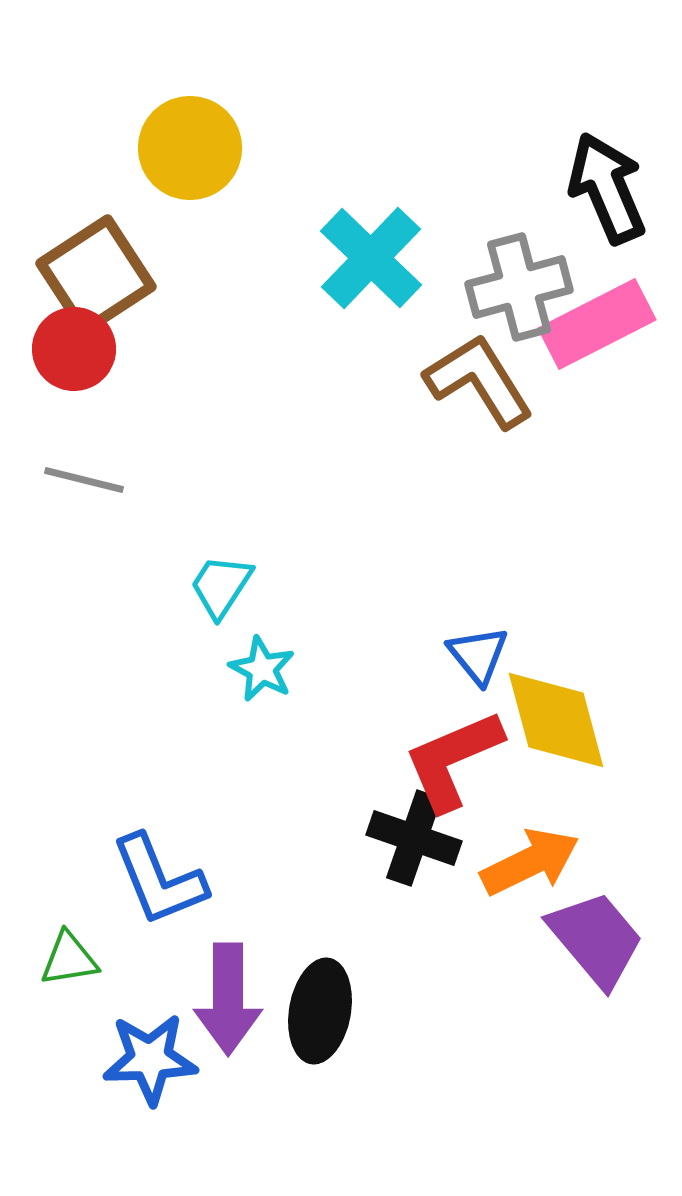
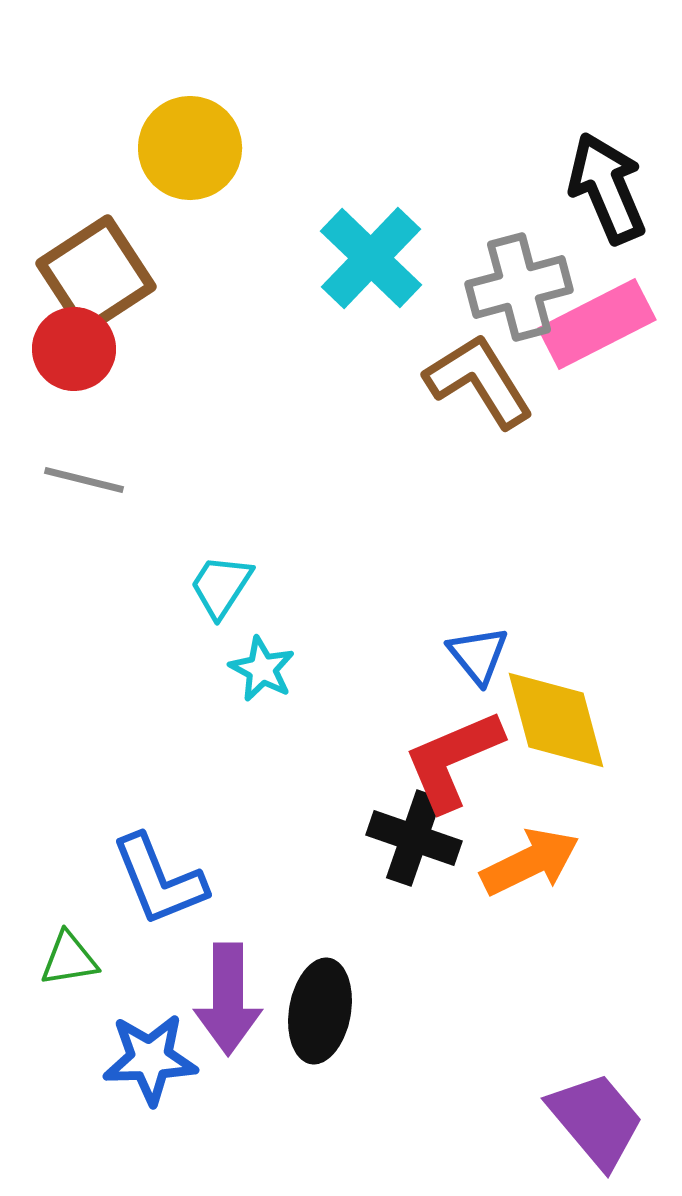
purple trapezoid: moved 181 px down
